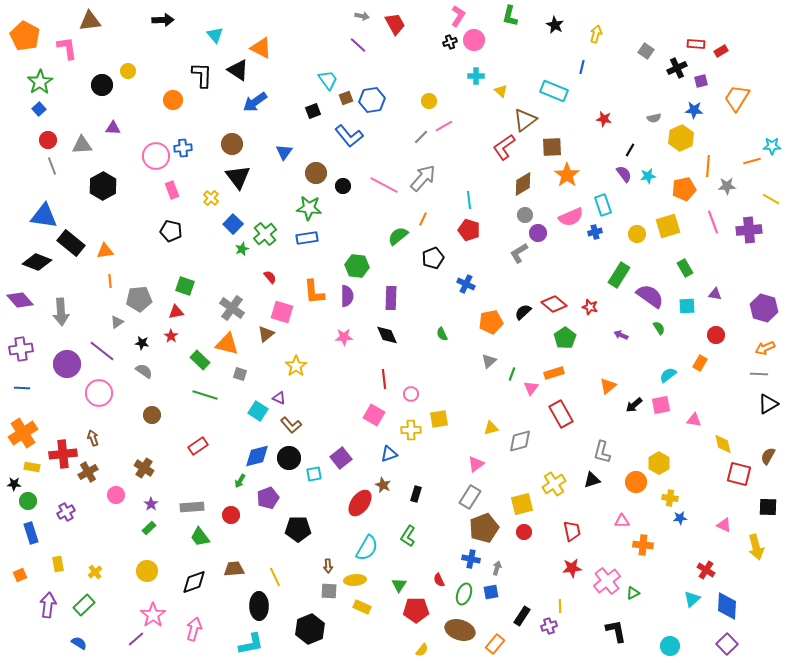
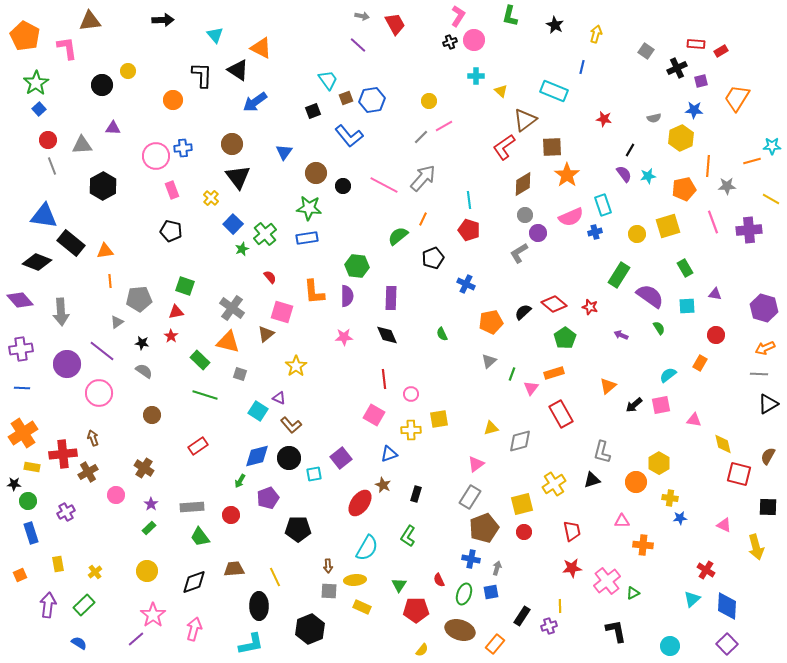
green star at (40, 82): moved 4 px left, 1 px down
orange triangle at (227, 344): moved 1 px right, 2 px up
